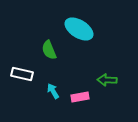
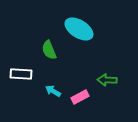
white rectangle: moved 1 px left; rotated 10 degrees counterclockwise
cyan arrow: rotated 28 degrees counterclockwise
pink rectangle: rotated 18 degrees counterclockwise
